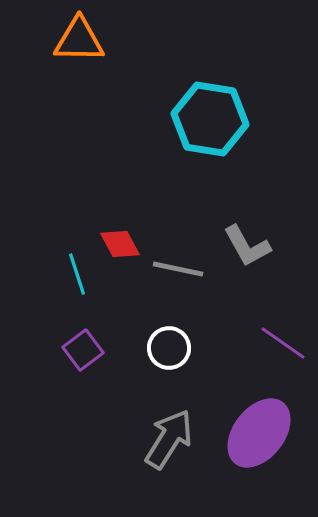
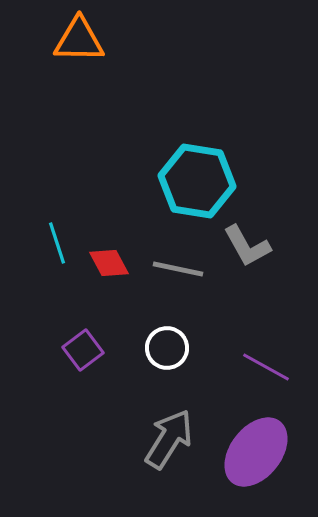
cyan hexagon: moved 13 px left, 62 px down
red diamond: moved 11 px left, 19 px down
cyan line: moved 20 px left, 31 px up
purple line: moved 17 px left, 24 px down; rotated 6 degrees counterclockwise
white circle: moved 2 px left
purple ellipse: moved 3 px left, 19 px down
